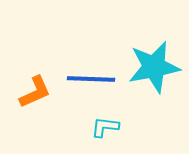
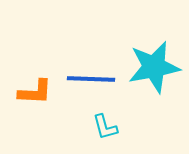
orange L-shape: rotated 27 degrees clockwise
cyan L-shape: rotated 112 degrees counterclockwise
